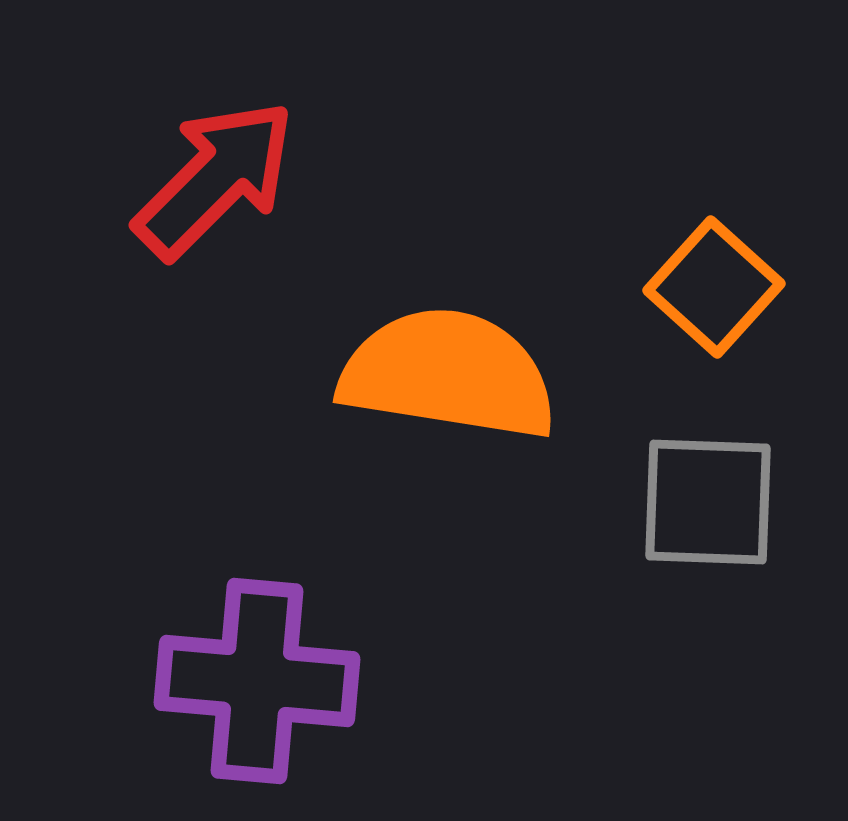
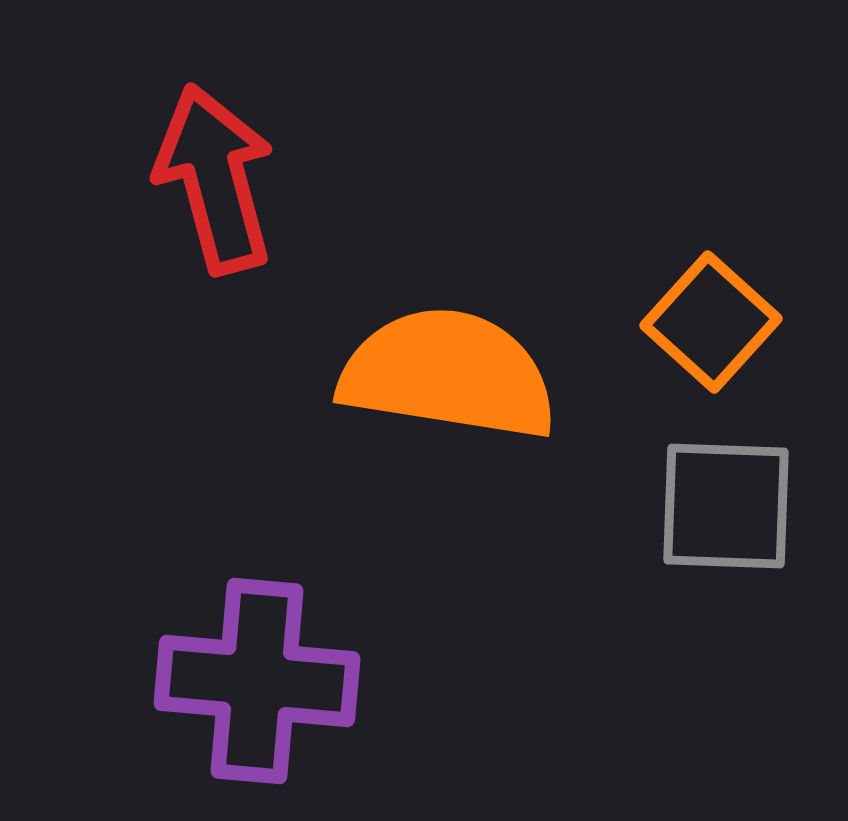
red arrow: rotated 60 degrees counterclockwise
orange square: moved 3 px left, 35 px down
gray square: moved 18 px right, 4 px down
